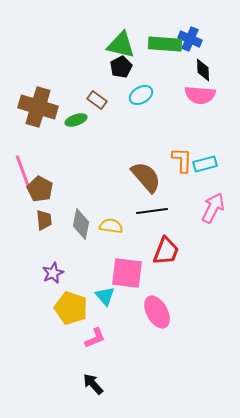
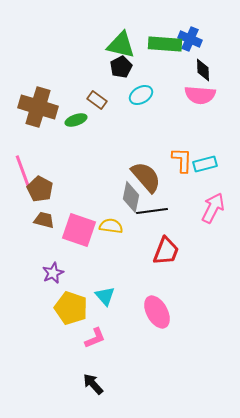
brown trapezoid: rotated 70 degrees counterclockwise
gray diamond: moved 50 px right, 27 px up
pink square: moved 48 px left, 43 px up; rotated 12 degrees clockwise
